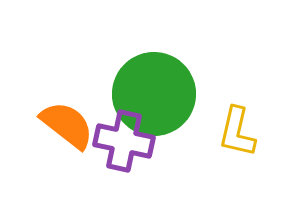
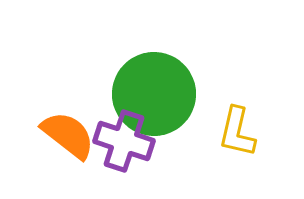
orange semicircle: moved 1 px right, 10 px down
purple cross: rotated 6 degrees clockwise
